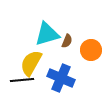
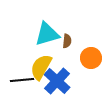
brown semicircle: rotated 16 degrees counterclockwise
orange circle: moved 8 px down
yellow semicircle: moved 10 px right, 4 px down
blue cross: moved 4 px left, 3 px down; rotated 20 degrees clockwise
